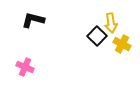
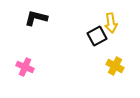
black L-shape: moved 3 px right, 2 px up
black square: rotated 18 degrees clockwise
yellow cross: moved 7 px left, 22 px down
